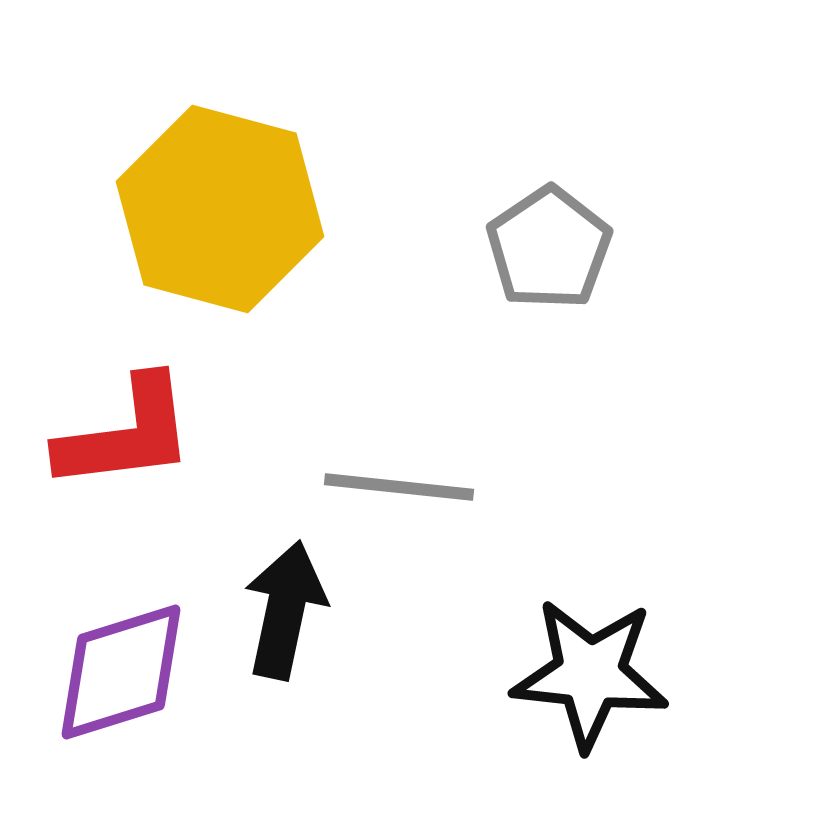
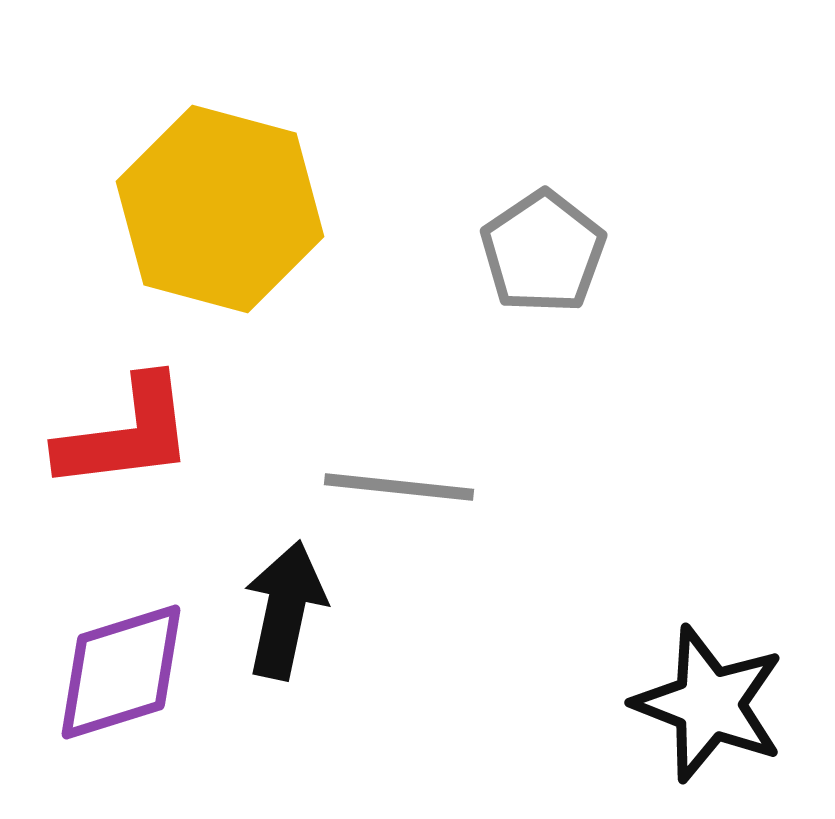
gray pentagon: moved 6 px left, 4 px down
black star: moved 119 px right, 30 px down; rotated 15 degrees clockwise
